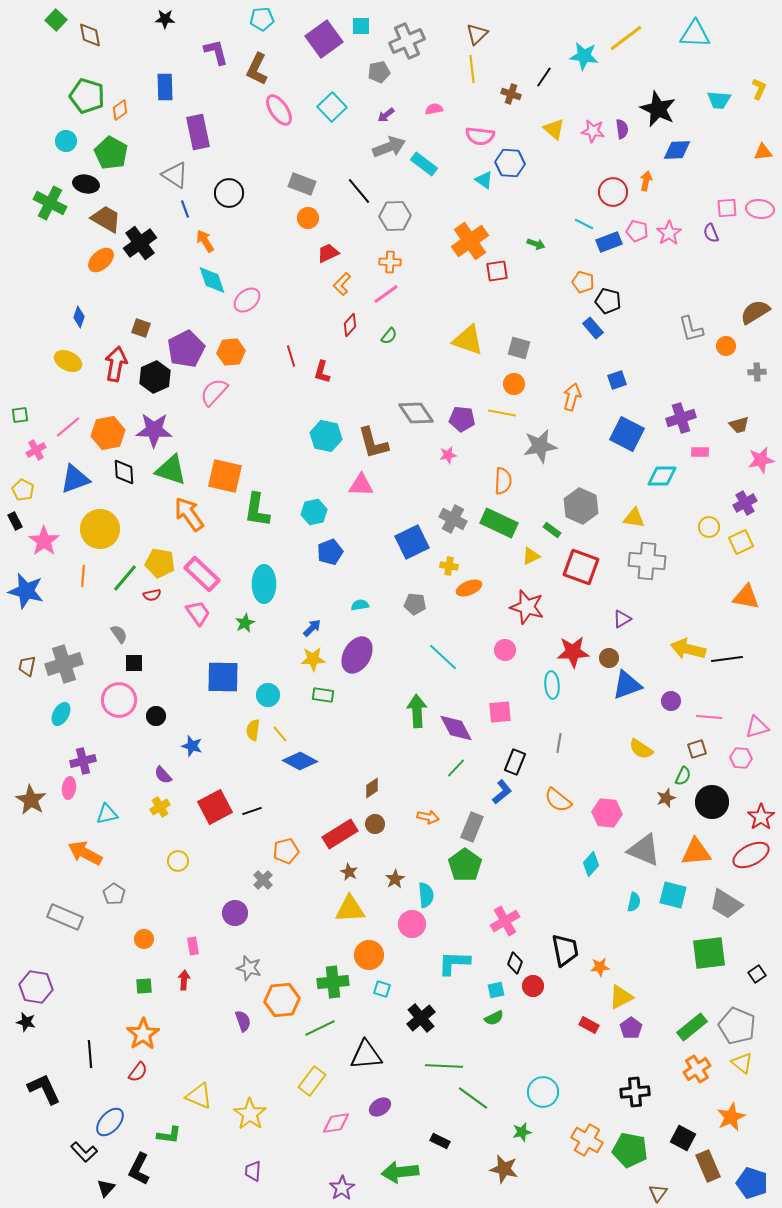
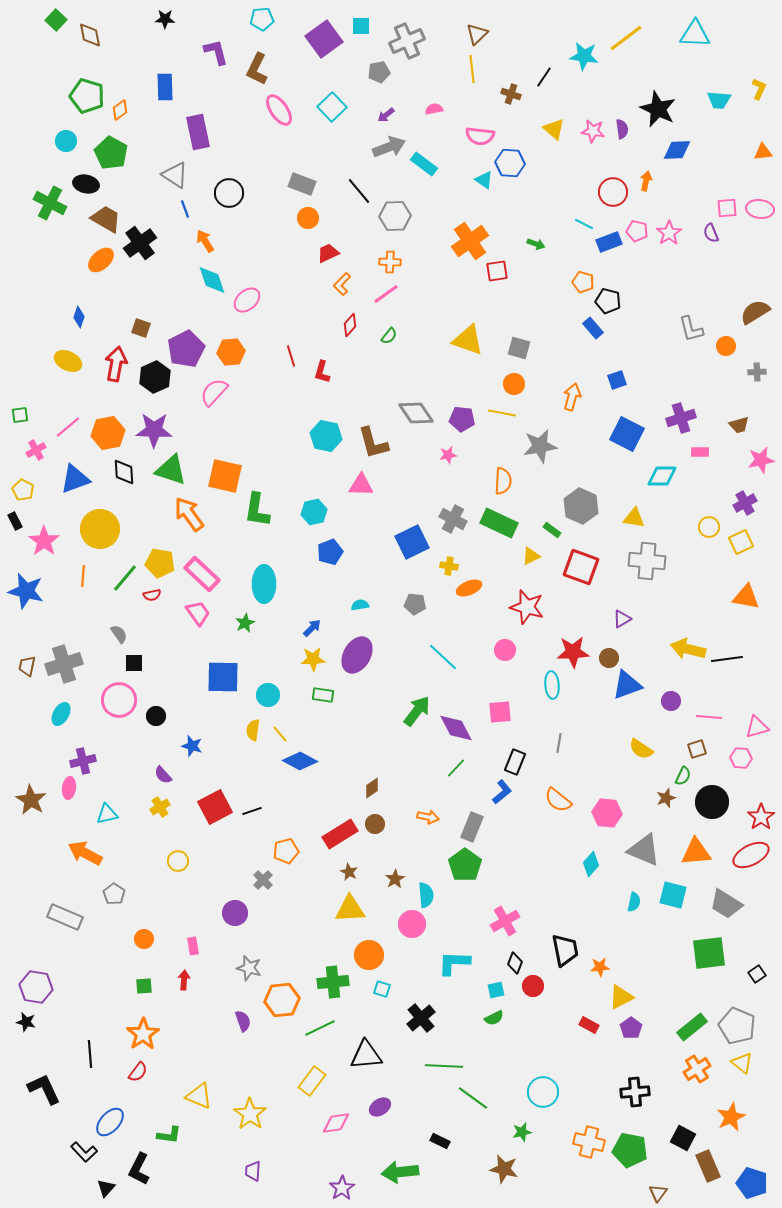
green arrow at (417, 711): rotated 40 degrees clockwise
orange cross at (587, 1140): moved 2 px right, 2 px down; rotated 16 degrees counterclockwise
